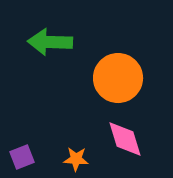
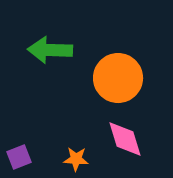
green arrow: moved 8 px down
purple square: moved 3 px left
